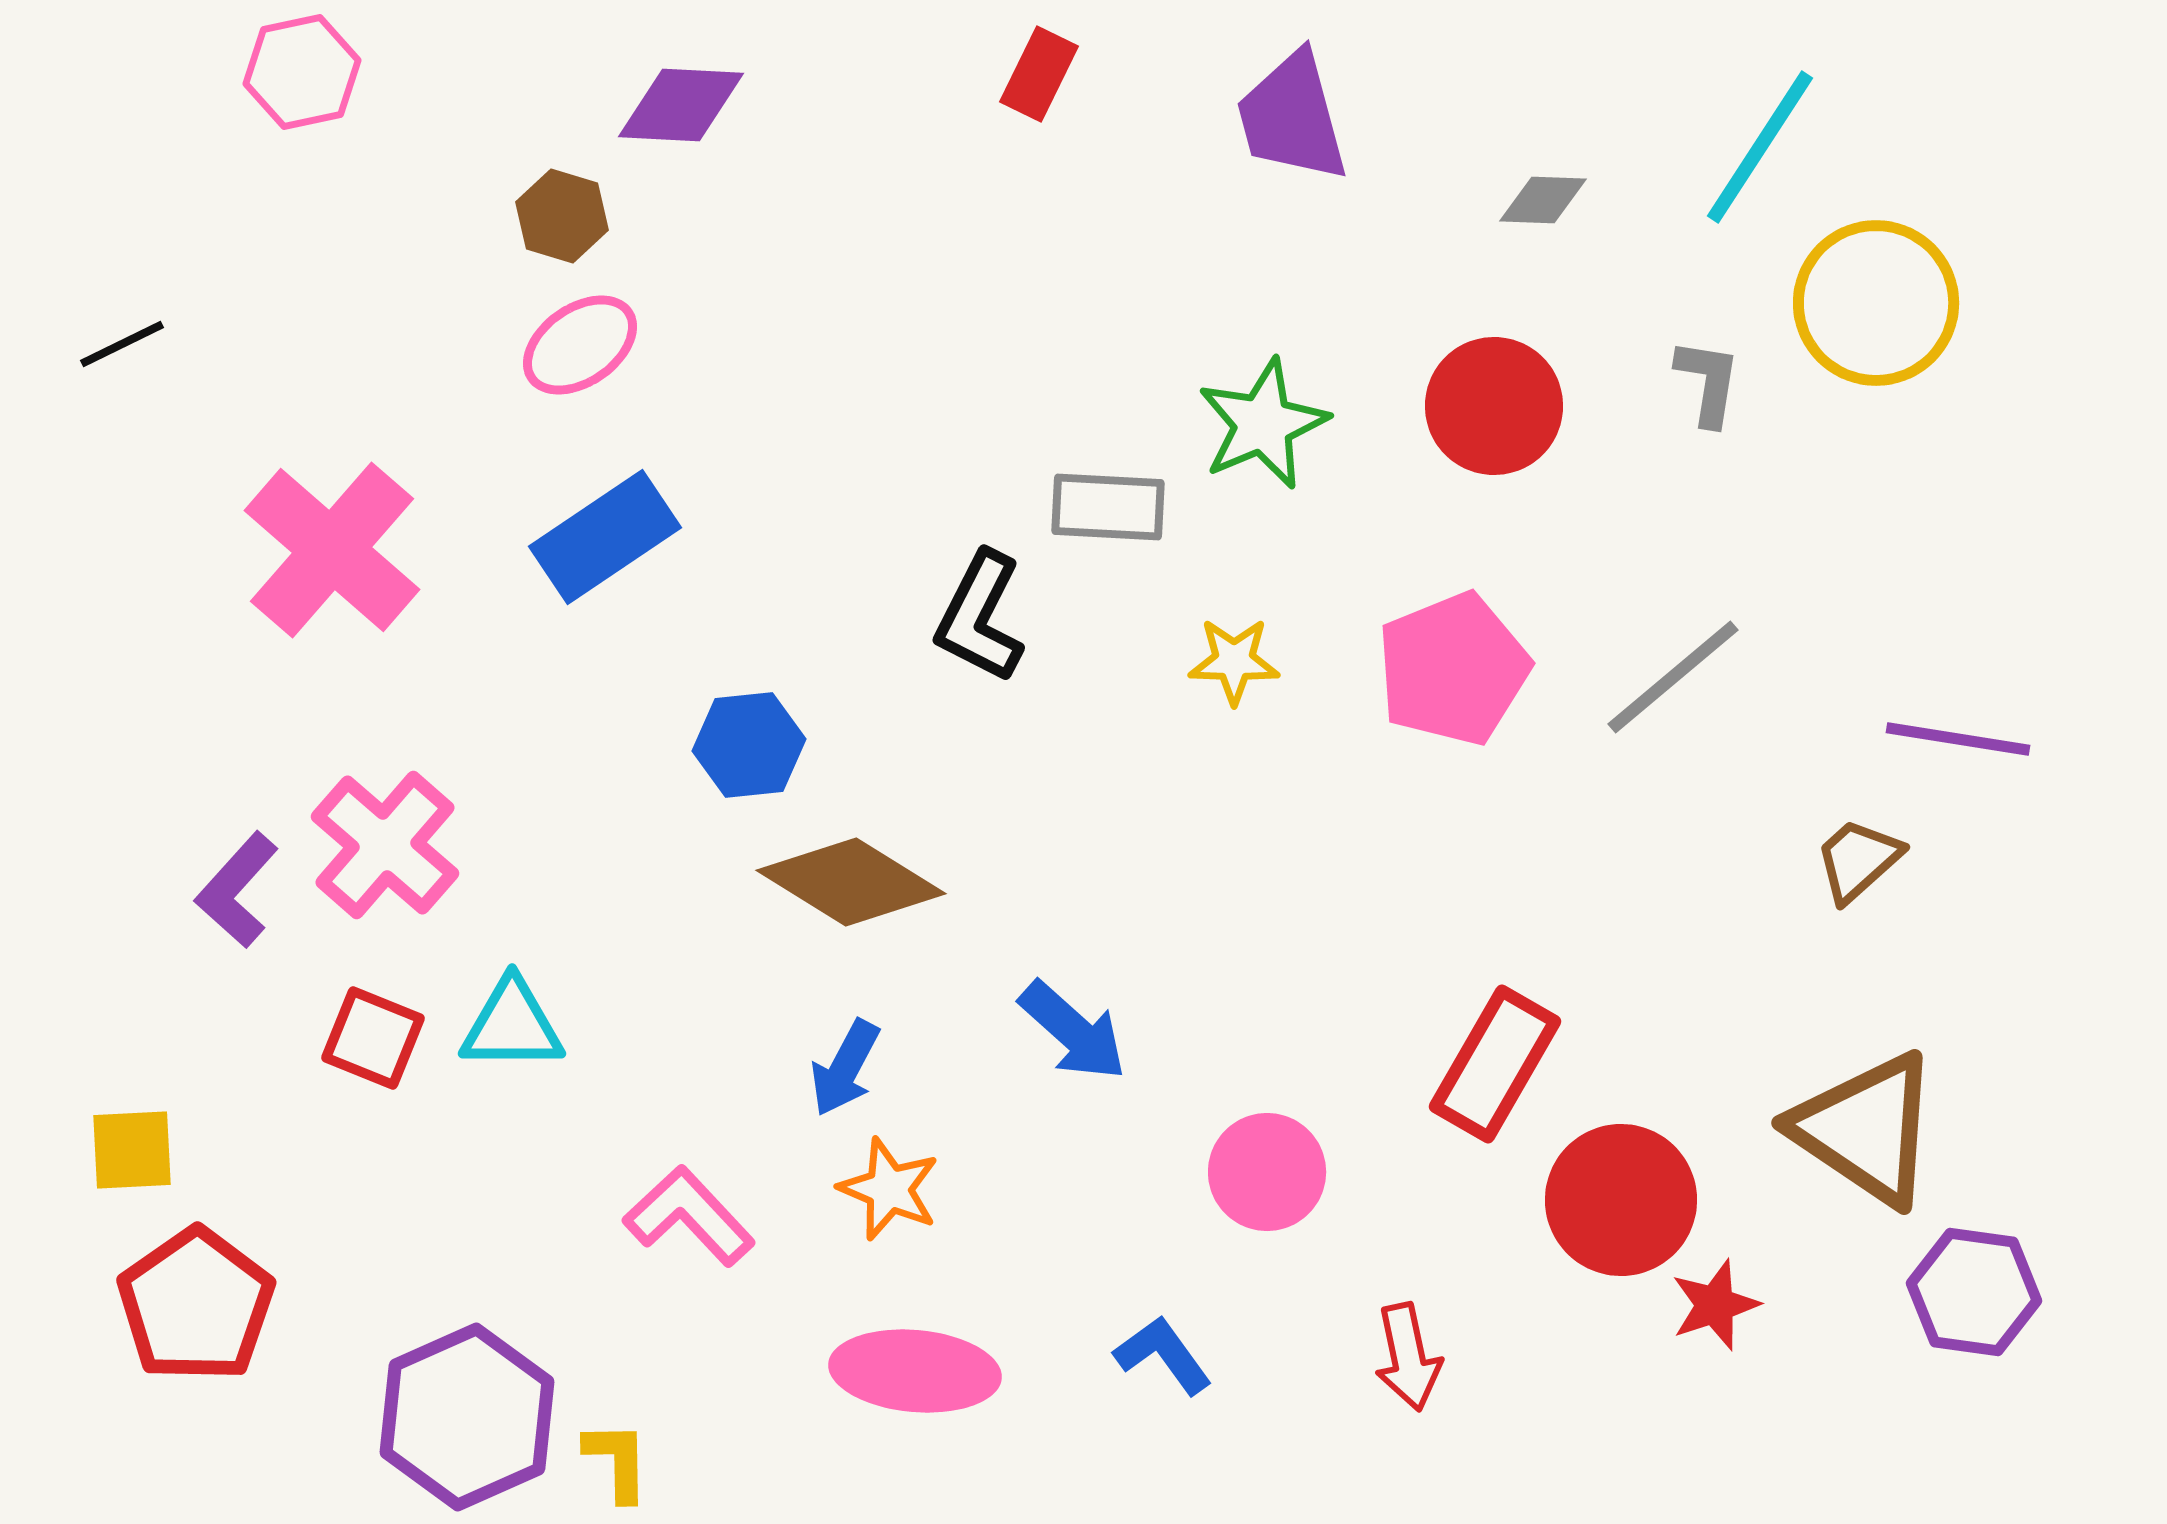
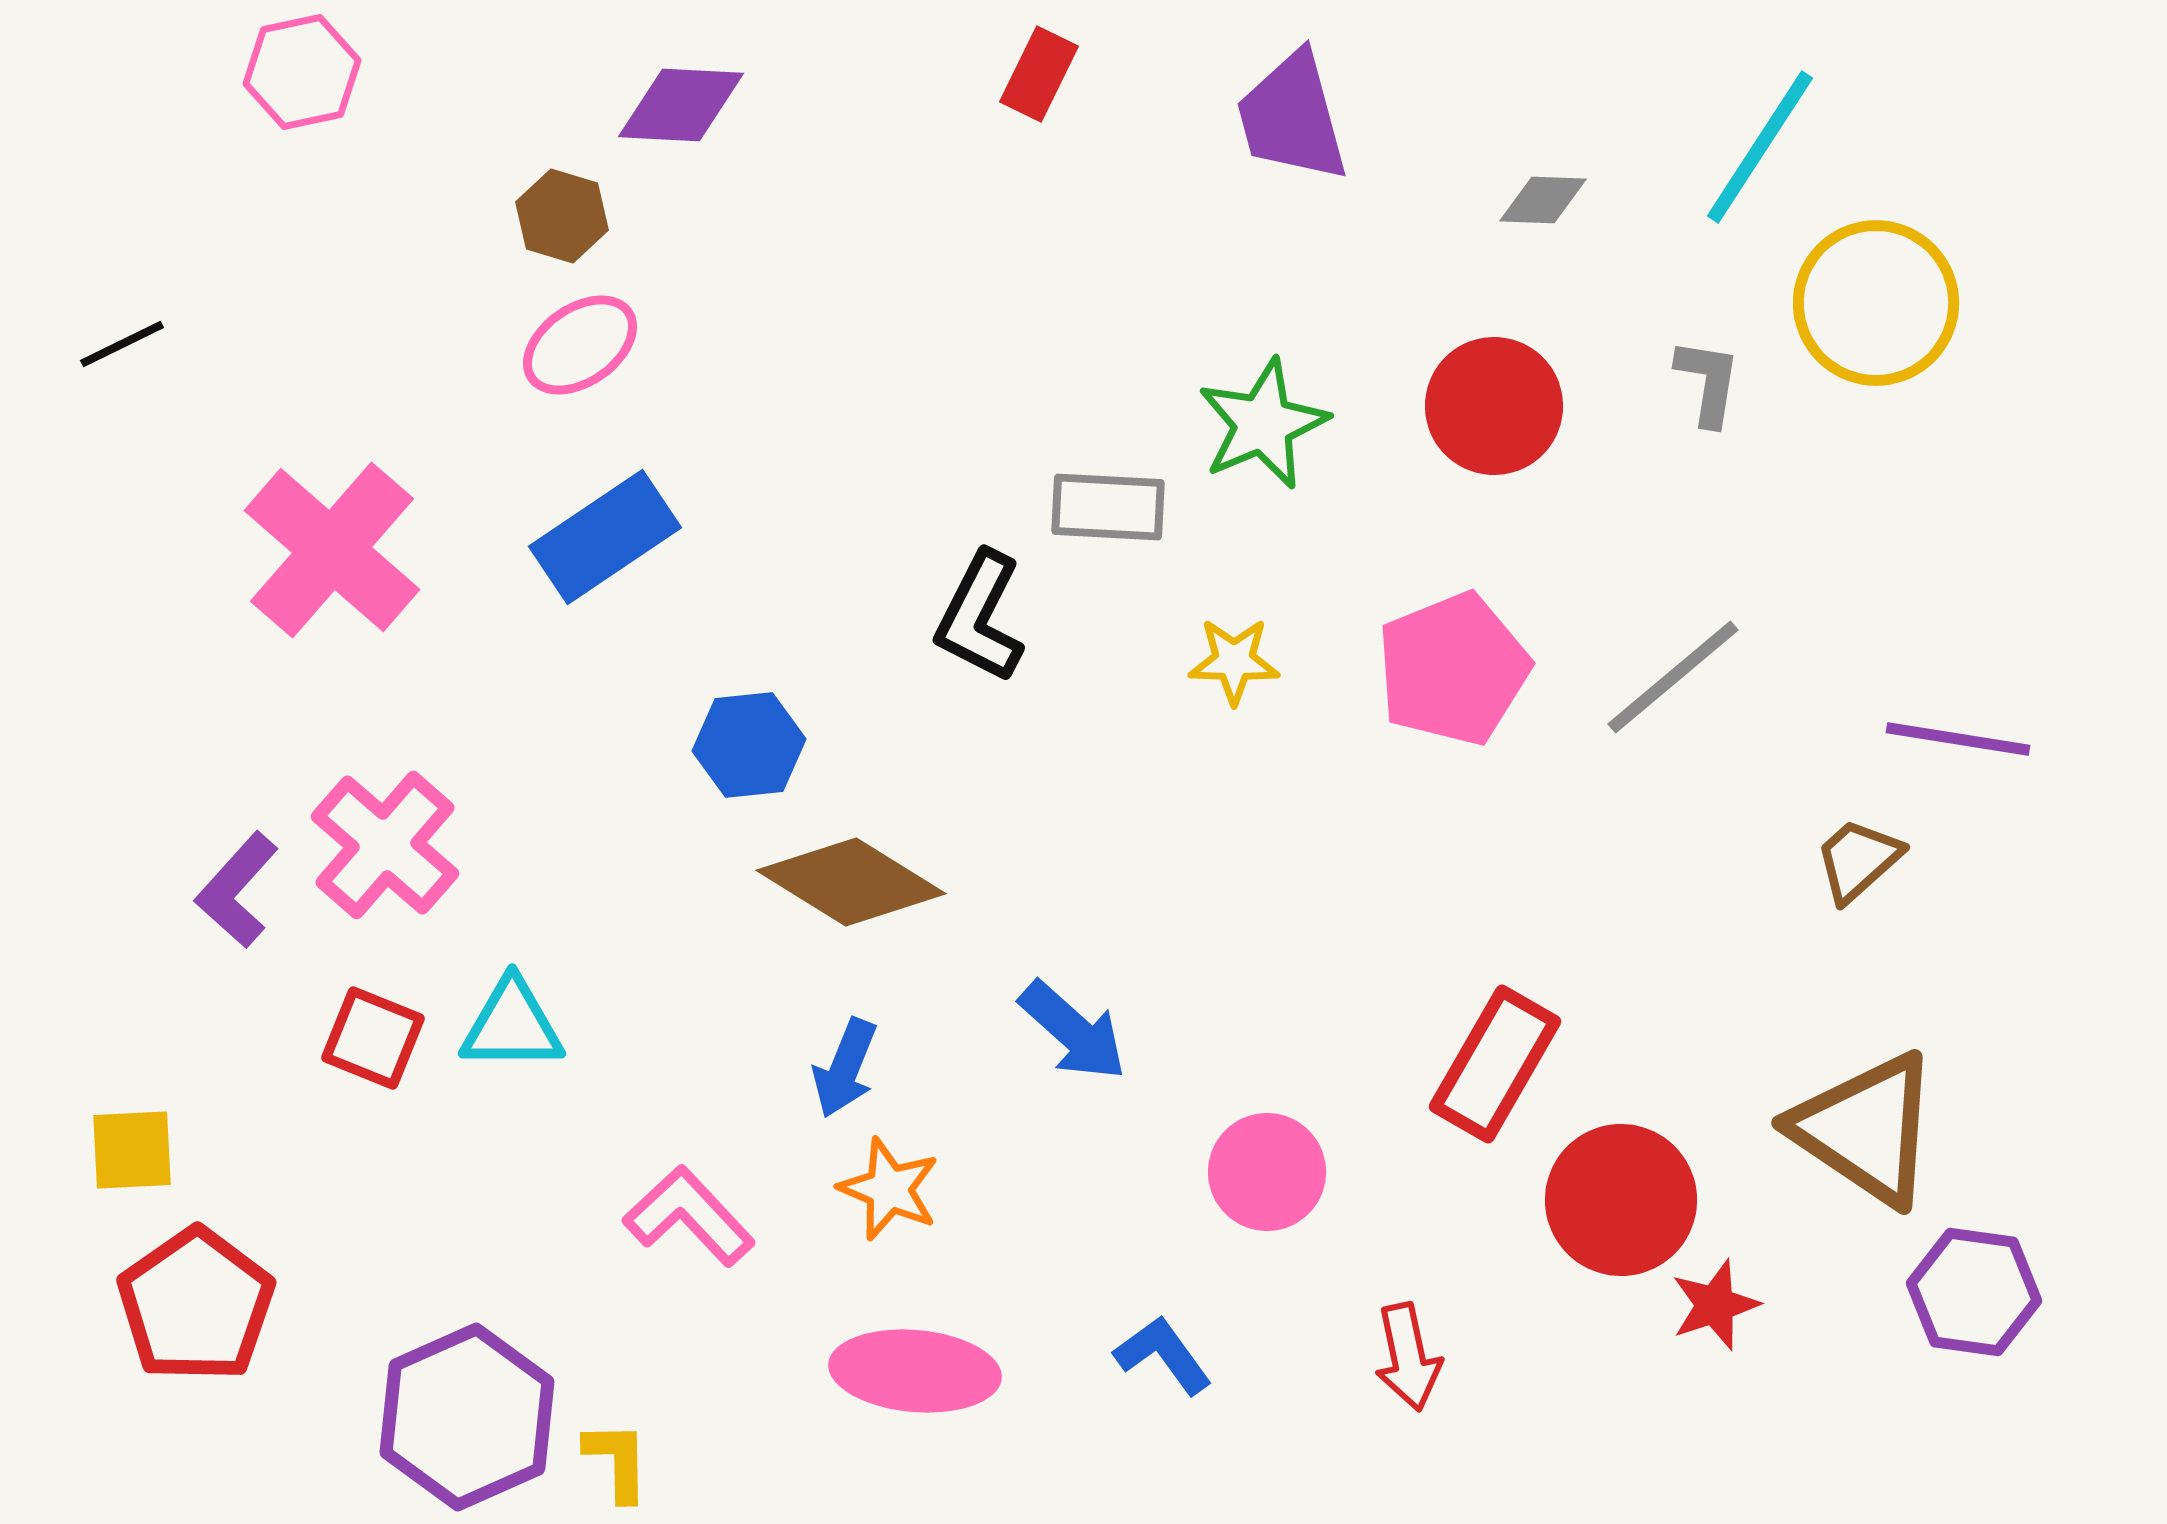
blue arrow at (845, 1068): rotated 6 degrees counterclockwise
